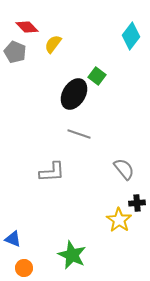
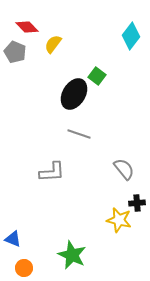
yellow star: rotated 20 degrees counterclockwise
